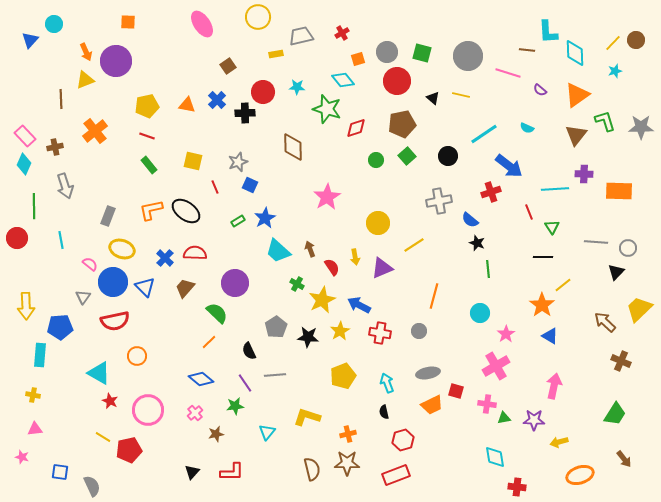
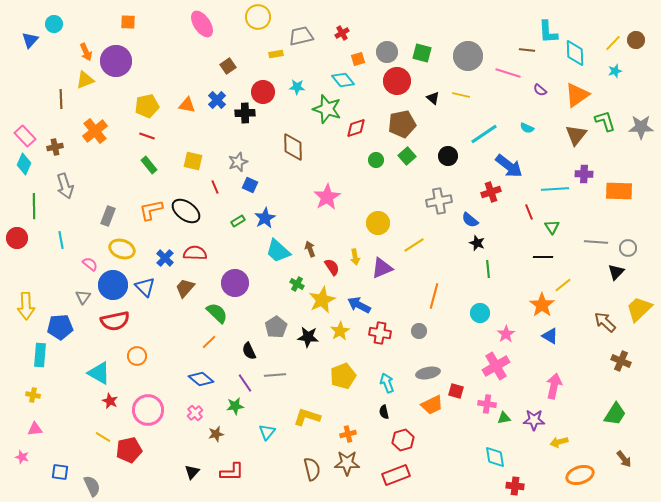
blue circle at (113, 282): moved 3 px down
red cross at (517, 487): moved 2 px left, 1 px up
